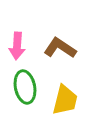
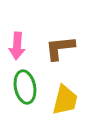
brown L-shape: rotated 40 degrees counterclockwise
